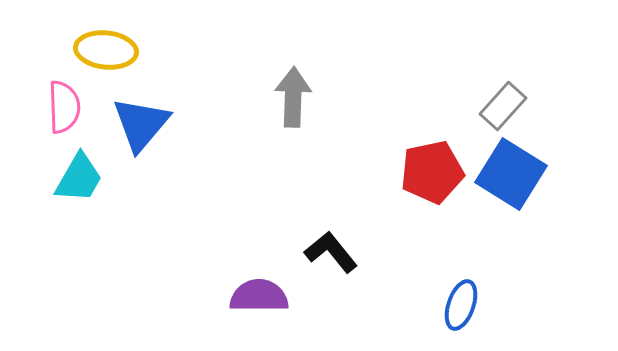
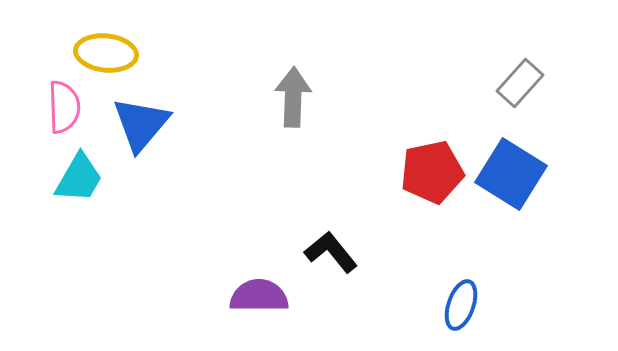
yellow ellipse: moved 3 px down
gray rectangle: moved 17 px right, 23 px up
